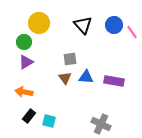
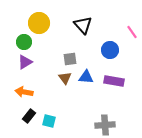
blue circle: moved 4 px left, 25 px down
purple triangle: moved 1 px left
gray cross: moved 4 px right, 1 px down; rotated 30 degrees counterclockwise
